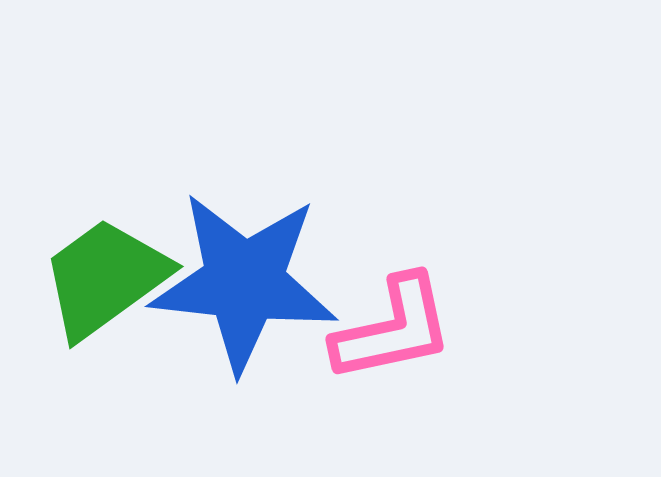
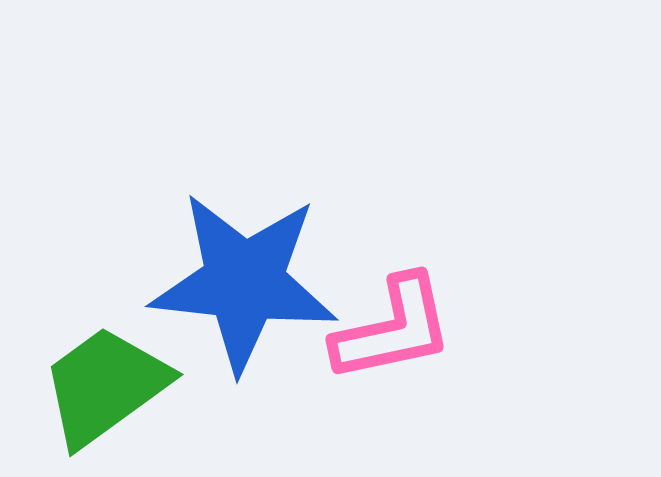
green trapezoid: moved 108 px down
